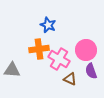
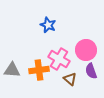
orange cross: moved 21 px down
brown triangle: rotated 16 degrees clockwise
